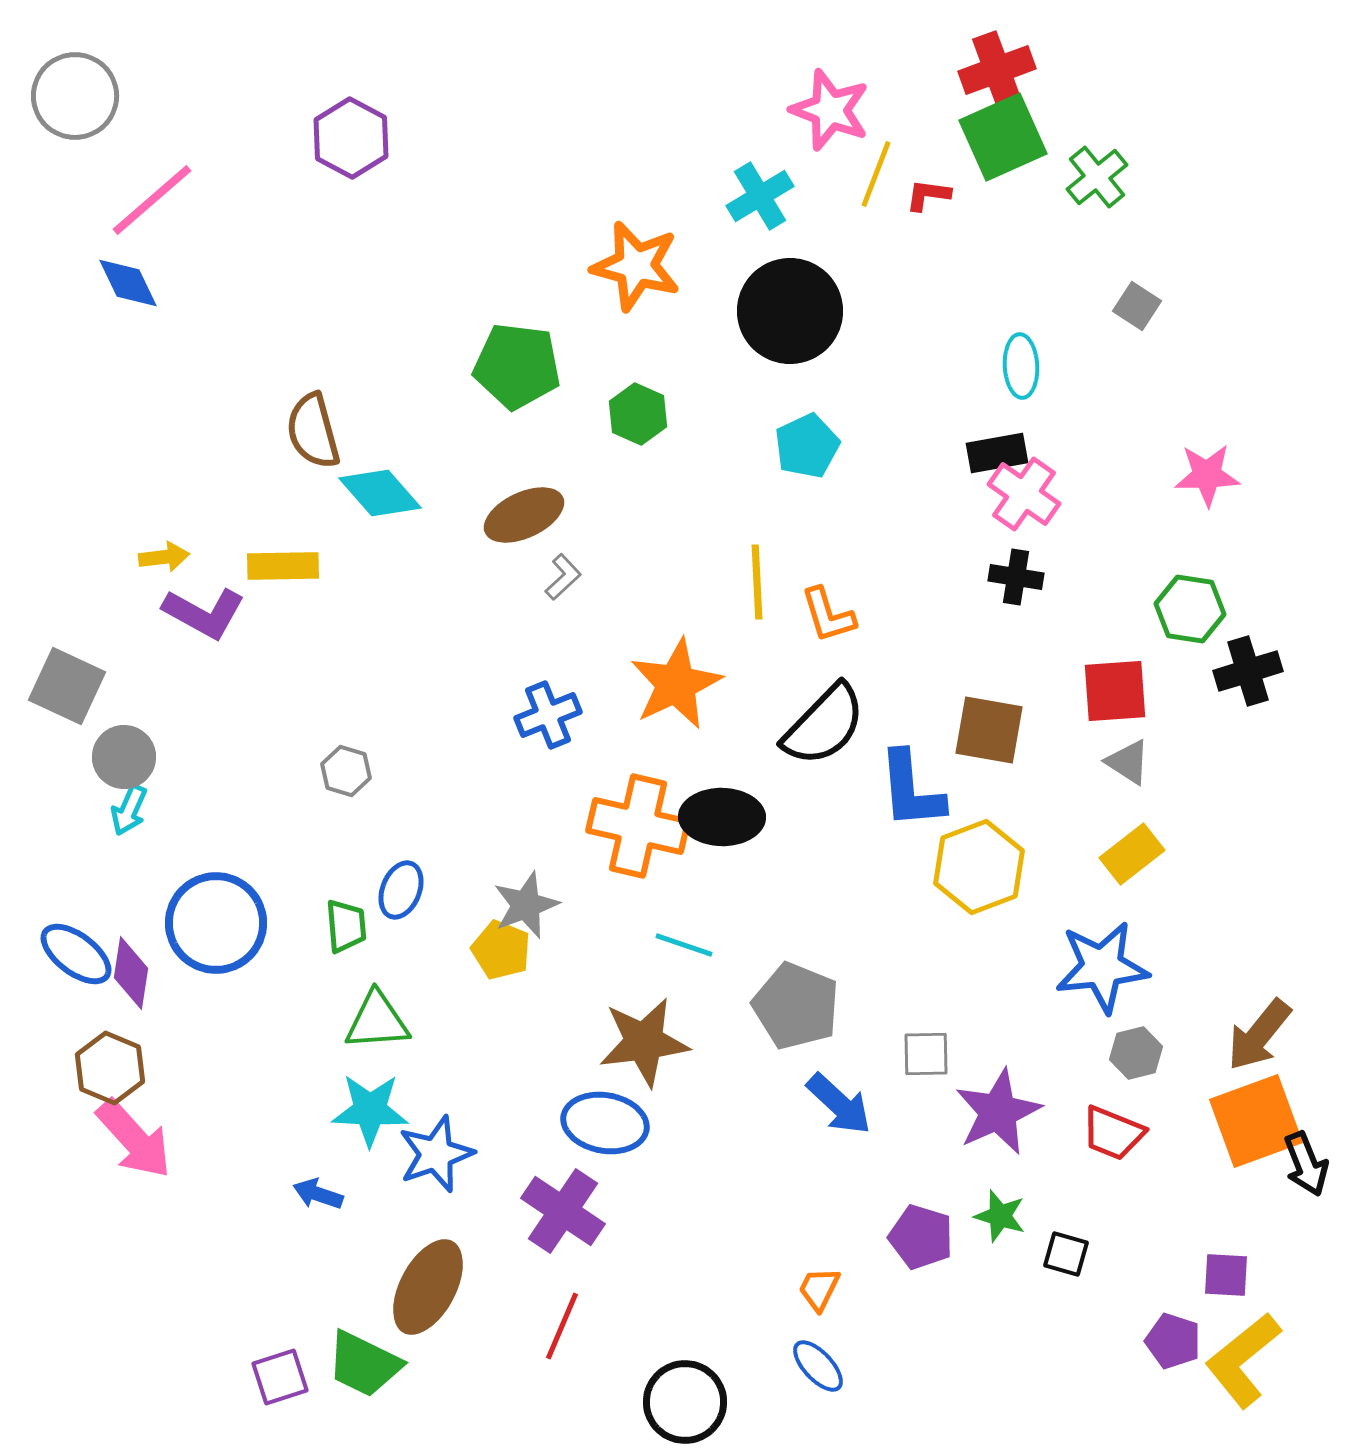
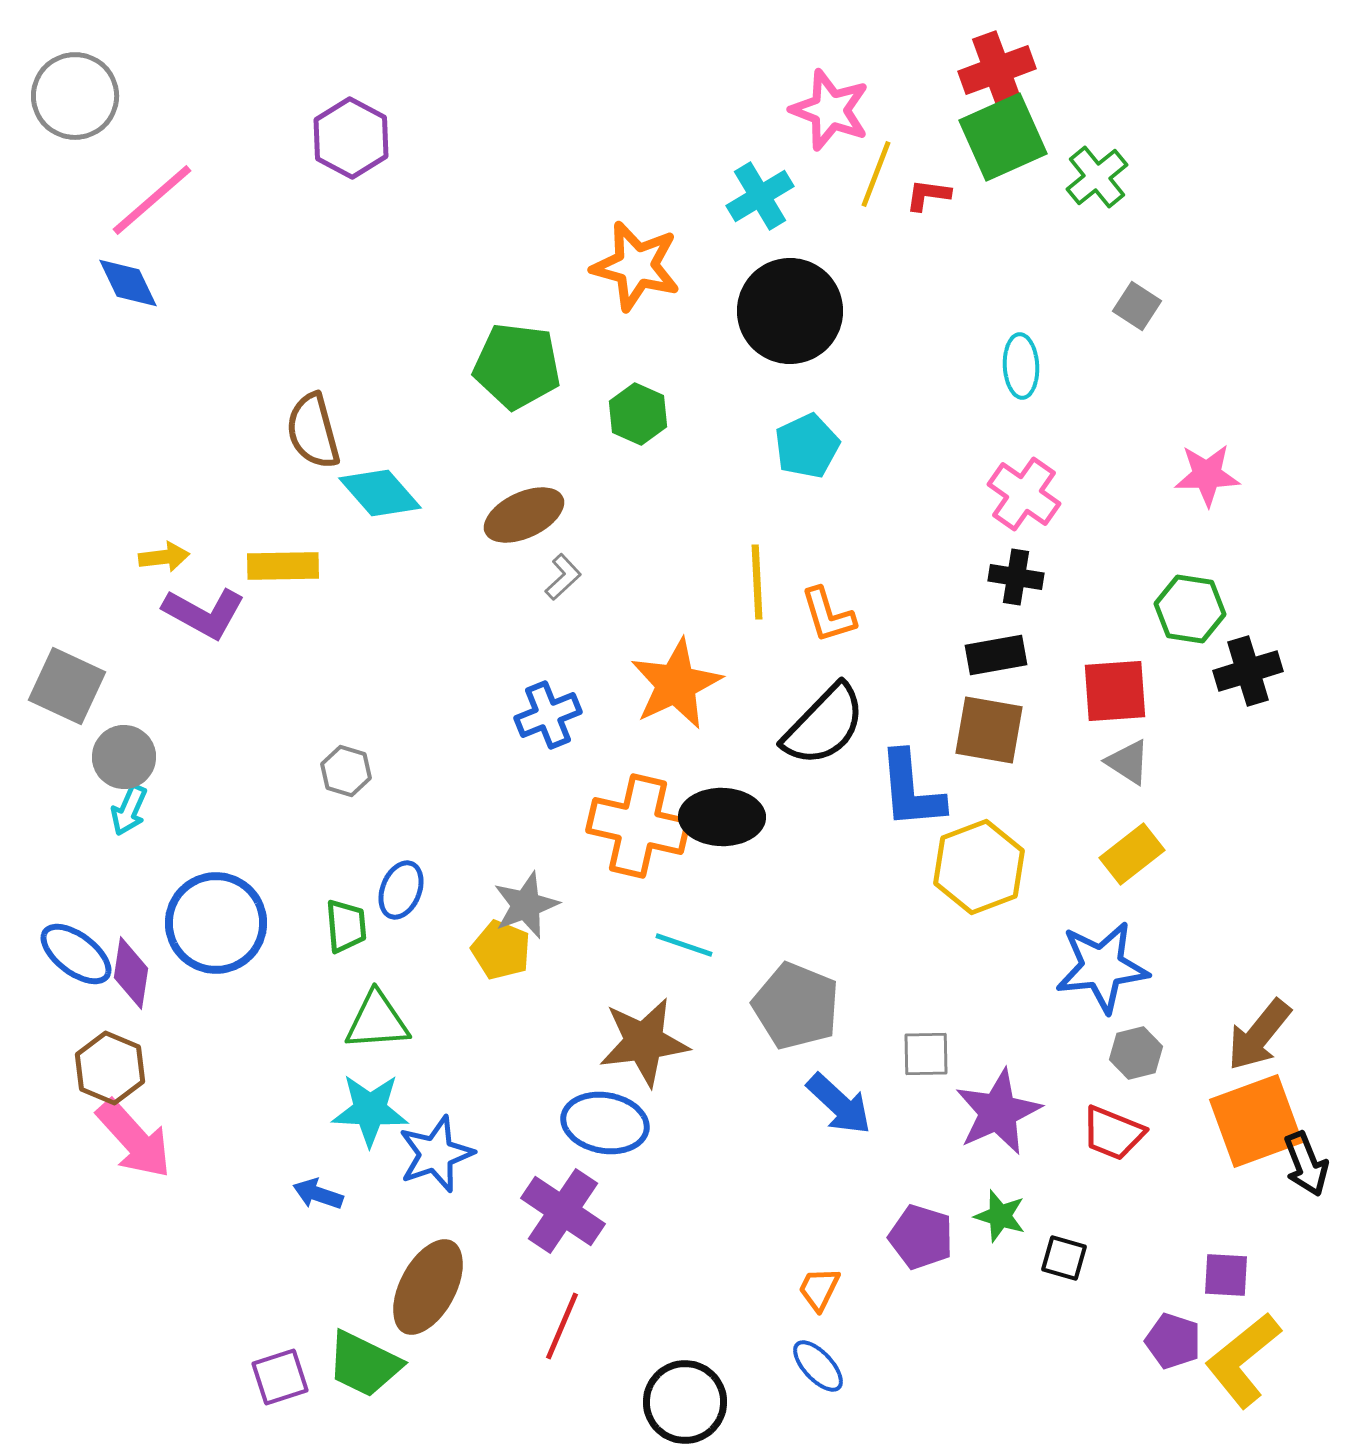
black rectangle at (997, 453): moved 1 px left, 202 px down
black square at (1066, 1254): moved 2 px left, 4 px down
